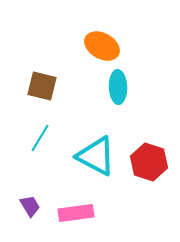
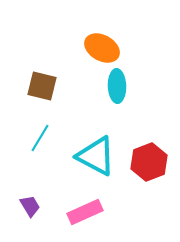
orange ellipse: moved 2 px down
cyan ellipse: moved 1 px left, 1 px up
red hexagon: rotated 21 degrees clockwise
pink rectangle: moved 9 px right, 1 px up; rotated 16 degrees counterclockwise
